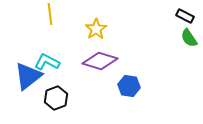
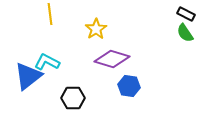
black rectangle: moved 1 px right, 2 px up
green semicircle: moved 4 px left, 5 px up
purple diamond: moved 12 px right, 2 px up
black hexagon: moved 17 px right; rotated 20 degrees clockwise
